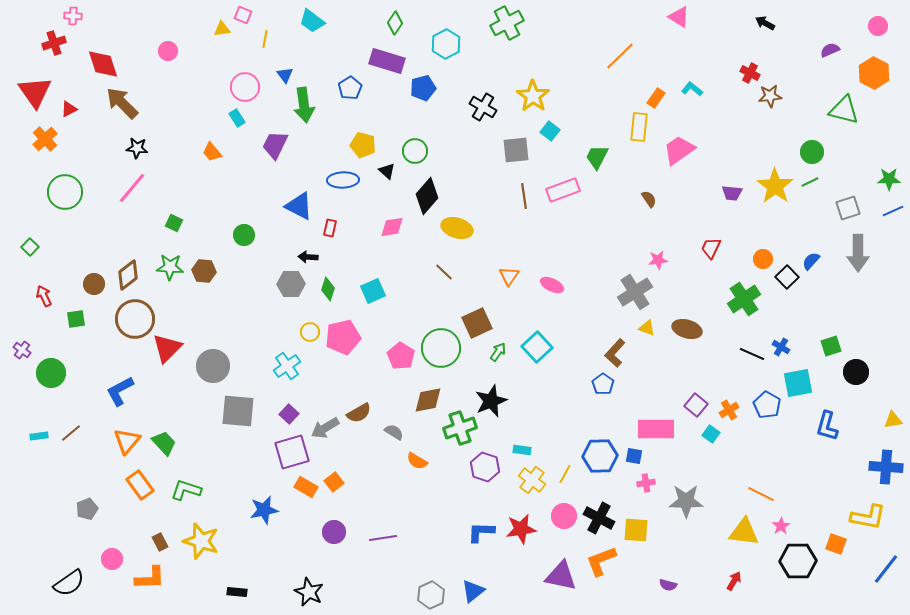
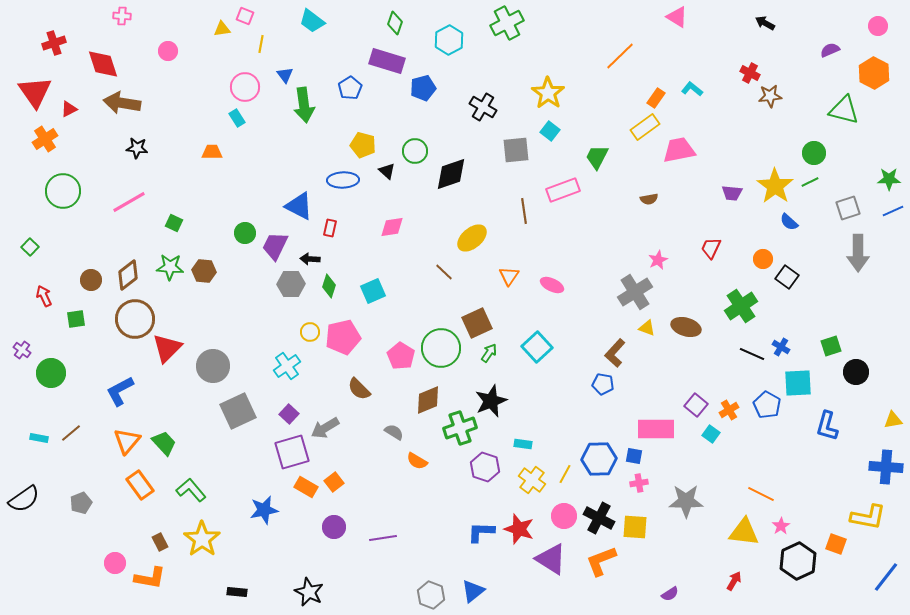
pink square at (243, 15): moved 2 px right, 1 px down
pink cross at (73, 16): moved 49 px right
pink triangle at (679, 17): moved 2 px left
green diamond at (395, 23): rotated 15 degrees counterclockwise
yellow line at (265, 39): moved 4 px left, 5 px down
cyan hexagon at (446, 44): moved 3 px right, 4 px up
yellow star at (533, 96): moved 15 px right, 3 px up
brown arrow at (122, 103): rotated 36 degrees counterclockwise
yellow rectangle at (639, 127): moved 6 px right; rotated 48 degrees clockwise
orange cross at (45, 139): rotated 10 degrees clockwise
purple trapezoid at (275, 145): moved 101 px down
pink trapezoid at (679, 150): rotated 24 degrees clockwise
orange trapezoid at (212, 152): rotated 130 degrees clockwise
green circle at (812, 152): moved 2 px right, 1 px down
pink line at (132, 188): moved 3 px left, 14 px down; rotated 20 degrees clockwise
green circle at (65, 192): moved 2 px left, 1 px up
black diamond at (427, 196): moved 24 px right, 22 px up; rotated 30 degrees clockwise
brown line at (524, 196): moved 15 px down
brown semicircle at (649, 199): rotated 114 degrees clockwise
yellow ellipse at (457, 228): moved 15 px right, 10 px down; rotated 56 degrees counterclockwise
green circle at (244, 235): moved 1 px right, 2 px up
black arrow at (308, 257): moved 2 px right, 2 px down
pink star at (658, 260): rotated 18 degrees counterclockwise
blue semicircle at (811, 261): moved 22 px left, 39 px up; rotated 90 degrees counterclockwise
black square at (787, 277): rotated 10 degrees counterclockwise
brown circle at (94, 284): moved 3 px left, 4 px up
green diamond at (328, 289): moved 1 px right, 3 px up
green cross at (744, 299): moved 3 px left, 7 px down
brown ellipse at (687, 329): moved 1 px left, 2 px up
green arrow at (498, 352): moved 9 px left, 1 px down
cyan square at (798, 383): rotated 8 degrees clockwise
blue pentagon at (603, 384): rotated 25 degrees counterclockwise
brown diamond at (428, 400): rotated 12 degrees counterclockwise
gray square at (238, 411): rotated 30 degrees counterclockwise
brown semicircle at (359, 413): moved 24 px up; rotated 75 degrees clockwise
cyan rectangle at (39, 436): moved 2 px down; rotated 18 degrees clockwise
cyan rectangle at (522, 450): moved 1 px right, 6 px up
blue hexagon at (600, 456): moved 1 px left, 3 px down
pink cross at (646, 483): moved 7 px left
green L-shape at (186, 490): moved 5 px right; rotated 32 degrees clockwise
gray pentagon at (87, 509): moved 6 px left, 6 px up
red star at (521, 529): moved 2 px left; rotated 28 degrees clockwise
yellow square at (636, 530): moved 1 px left, 3 px up
purple circle at (334, 532): moved 5 px up
yellow star at (201, 541): moved 1 px right, 2 px up; rotated 18 degrees clockwise
pink circle at (112, 559): moved 3 px right, 4 px down
black hexagon at (798, 561): rotated 24 degrees counterclockwise
blue line at (886, 569): moved 8 px down
purple triangle at (561, 576): moved 10 px left, 17 px up; rotated 20 degrees clockwise
orange L-shape at (150, 578): rotated 12 degrees clockwise
black semicircle at (69, 583): moved 45 px left, 84 px up
purple semicircle at (668, 585): moved 2 px right, 9 px down; rotated 48 degrees counterclockwise
gray hexagon at (431, 595): rotated 16 degrees counterclockwise
